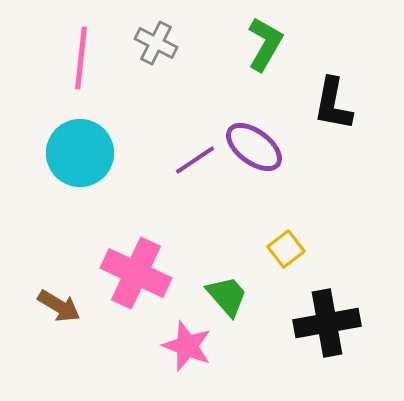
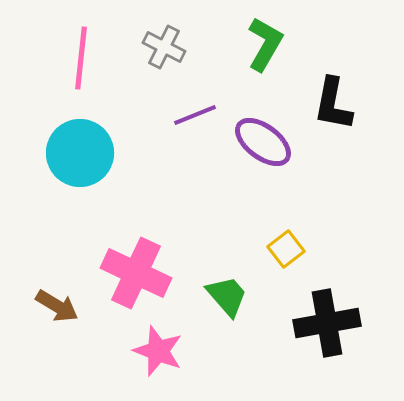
gray cross: moved 8 px right, 4 px down
purple ellipse: moved 9 px right, 5 px up
purple line: moved 45 px up; rotated 12 degrees clockwise
brown arrow: moved 2 px left
pink star: moved 29 px left, 5 px down
